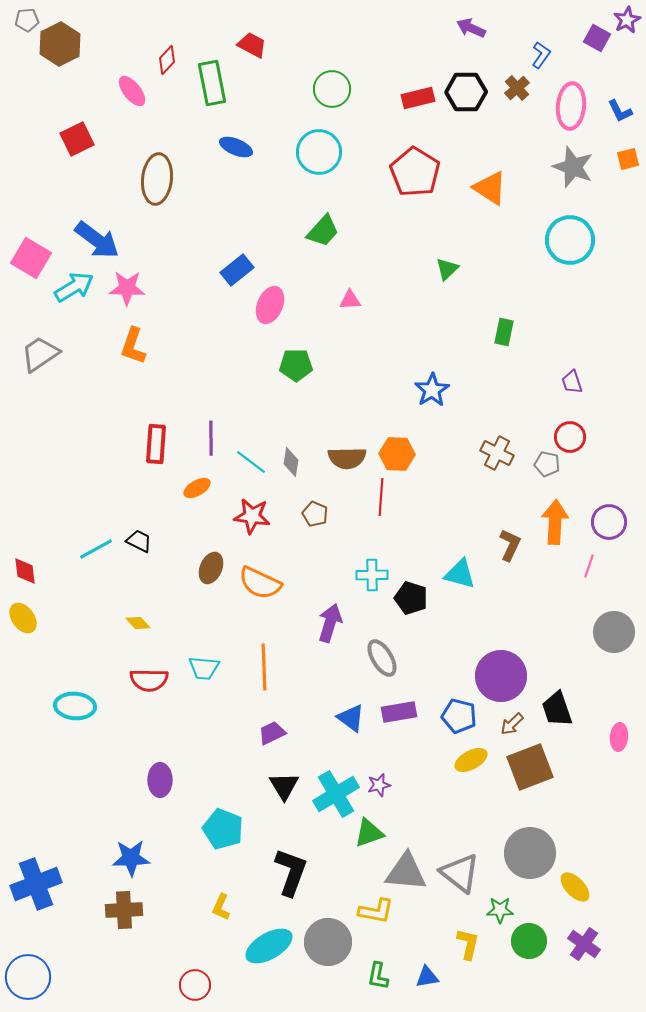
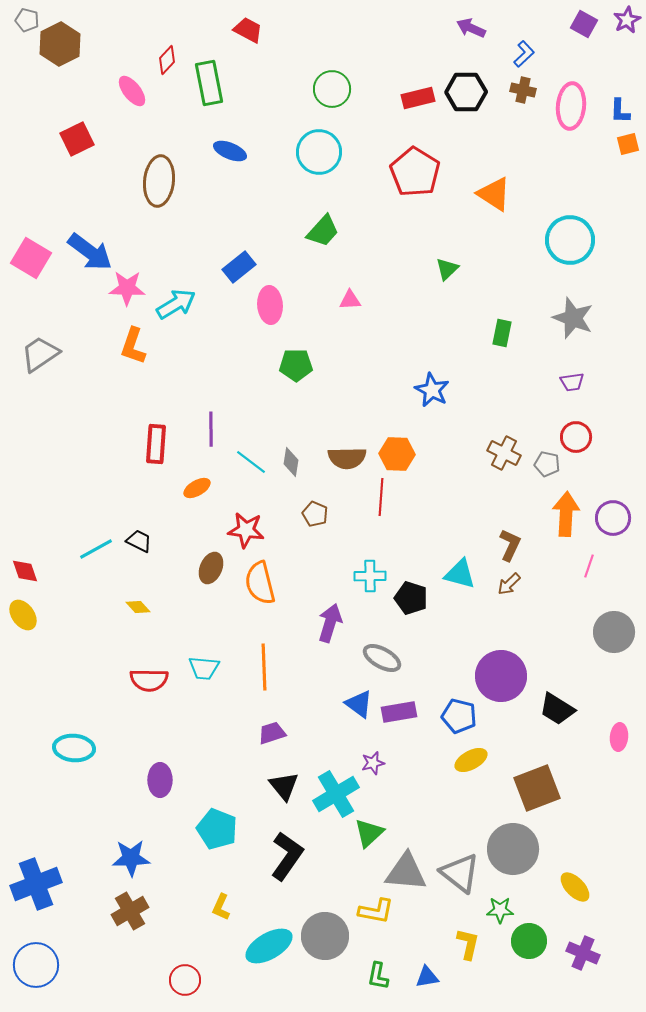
gray pentagon at (27, 20): rotated 20 degrees clockwise
purple square at (597, 38): moved 13 px left, 14 px up
red trapezoid at (252, 45): moved 4 px left, 15 px up
blue L-shape at (541, 55): moved 17 px left, 1 px up; rotated 12 degrees clockwise
green rectangle at (212, 83): moved 3 px left
brown cross at (517, 88): moved 6 px right, 2 px down; rotated 35 degrees counterclockwise
blue L-shape at (620, 111): rotated 28 degrees clockwise
blue ellipse at (236, 147): moved 6 px left, 4 px down
orange square at (628, 159): moved 15 px up
gray star at (573, 167): moved 151 px down
brown ellipse at (157, 179): moved 2 px right, 2 px down
orange triangle at (490, 188): moved 4 px right, 6 px down
blue arrow at (97, 240): moved 7 px left, 12 px down
blue rectangle at (237, 270): moved 2 px right, 3 px up
cyan arrow at (74, 287): moved 102 px right, 17 px down
pink ellipse at (270, 305): rotated 27 degrees counterclockwise
green rectangle at (504, 332): moved 2 px left, 1 px down
purple trapezoid at (572, 382): rotated 80 degrees counterclockwise
blue star at (432, 390): rotated 12 degrees counterclockwise
red circle at (570, 437): moved 6 px right
purple line at (211, 438): moved 9 px up
brown cross at (497, 453): moved 7 px right
red star at (252, 516): moved 6 px left, 14 px down
orange arrow at (555, 522): moved 11 px right, 8 px up
purple circle at (609, 522): moved 4 px right, 4 px up
red diamond at (25, 571): rotated 12 degrees counterclockwise
cyan cross at (372, 575): moved 2 px left, 1 px down
orange semicircle at (260, 583): rotated 51 degrees clockwise
yellow ellipse at (23, 618): moved 3 px up
yellow diamond at (138, 623): moved 16 px up
gray ellipse at (382, 658): rotated 30 degrees counterclockwise
cyan ellipse at (75, 706): moved 1 px left, 42 px down
black trapezoid at (557, 709): rotated 39 degrees counterclockwise
blue triangle at (351, 718): moved 8 px right, 14 px up
brown arrow at (512, 724): moved 3 px left, 140 px up
purple trapezoid at (272, 733): rotated 8 degrees clockwise
brown square at (530, 767): moved 7 px right, 21 px down
purple star at (379, 785): moved 6 px left, 22 px up
black triangle at (284, 786): rotated 8 degrees counterclockwise
cyan pentagon at (223, 829): moved 6 px left
green triangle at (369, 833): rotated 24 degrees counterclockwise
gray circle at (530, 853): moved 17 px left, 4 px up
black L-shape at (291, 872): moved 4 px left, 16 px up; rotated 15 degrees clockwise
brown cross at (124, 910): moved 6 px right, 1 px down; rotated 27 degrees counterclockwise
gray circle at (328, 942): moved 3 px left, 6 px up
purple cross at (584, 944): moved 1 px left, 9 px down; rotated 12 degrees counterclockwise
blue circle at (28, 977): moved 8 px right, 12 px up
red circle at (195, 985): moved 10 px left, 5 px up
